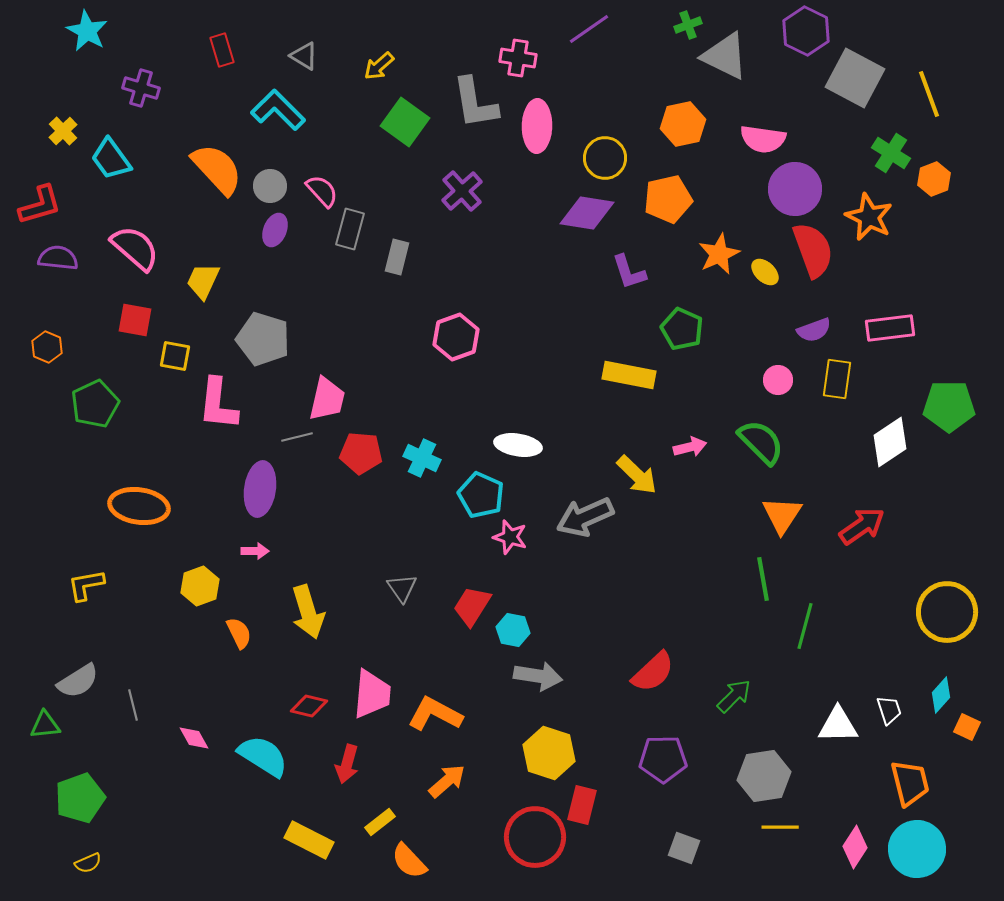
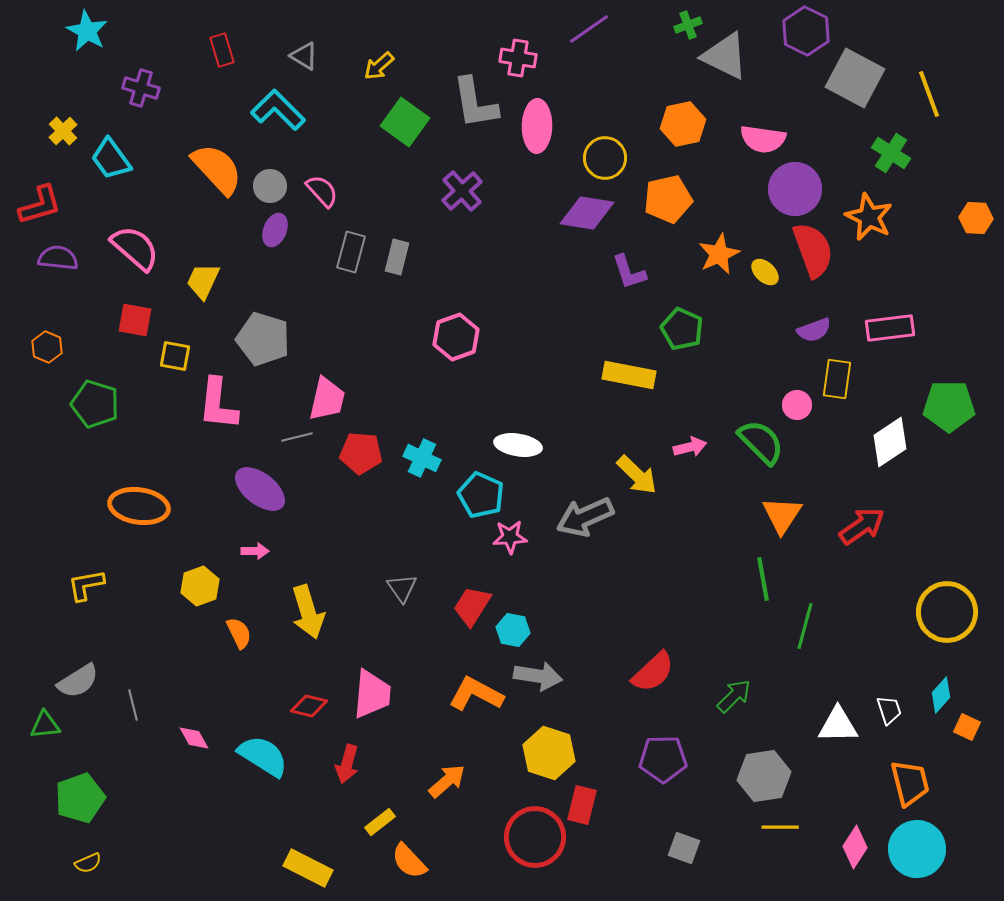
orange hexagon at (934, 179): moved 42 px right, 39 px down; rotated 24 degrees clockwise
gray rectangle at (350, 229): moved 1 px right, 23 px down
pink circle at (778, 380): moved 19 px right, 25 px down
green pentagon at (95, 404): rotated 30 degrees counterclockwise
purple ellipse at (260, 489): rotated 60 degrees counterclockwise
pink star at (510, 537): rotated 20 degrees counterclockwise
orange L-shape at (435, 714): moved 41 px right, 20 px up
yellow rectangle at (309, 840): moved 1 px left, 28 px down
